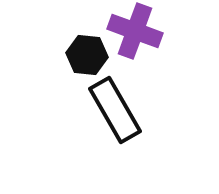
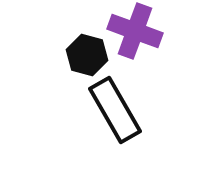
black hexagon: rotated 9 degrees clockwise
